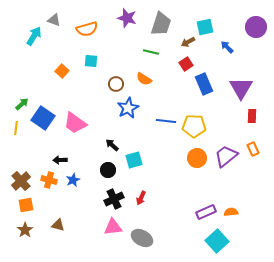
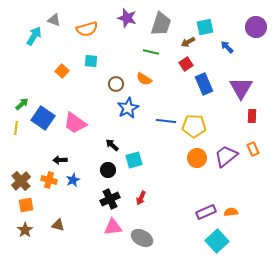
black cross at (114, 199): moved 4 px left
